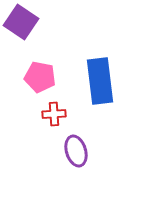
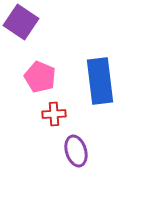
pink pentagon: rotated 12 degrees clockwise
